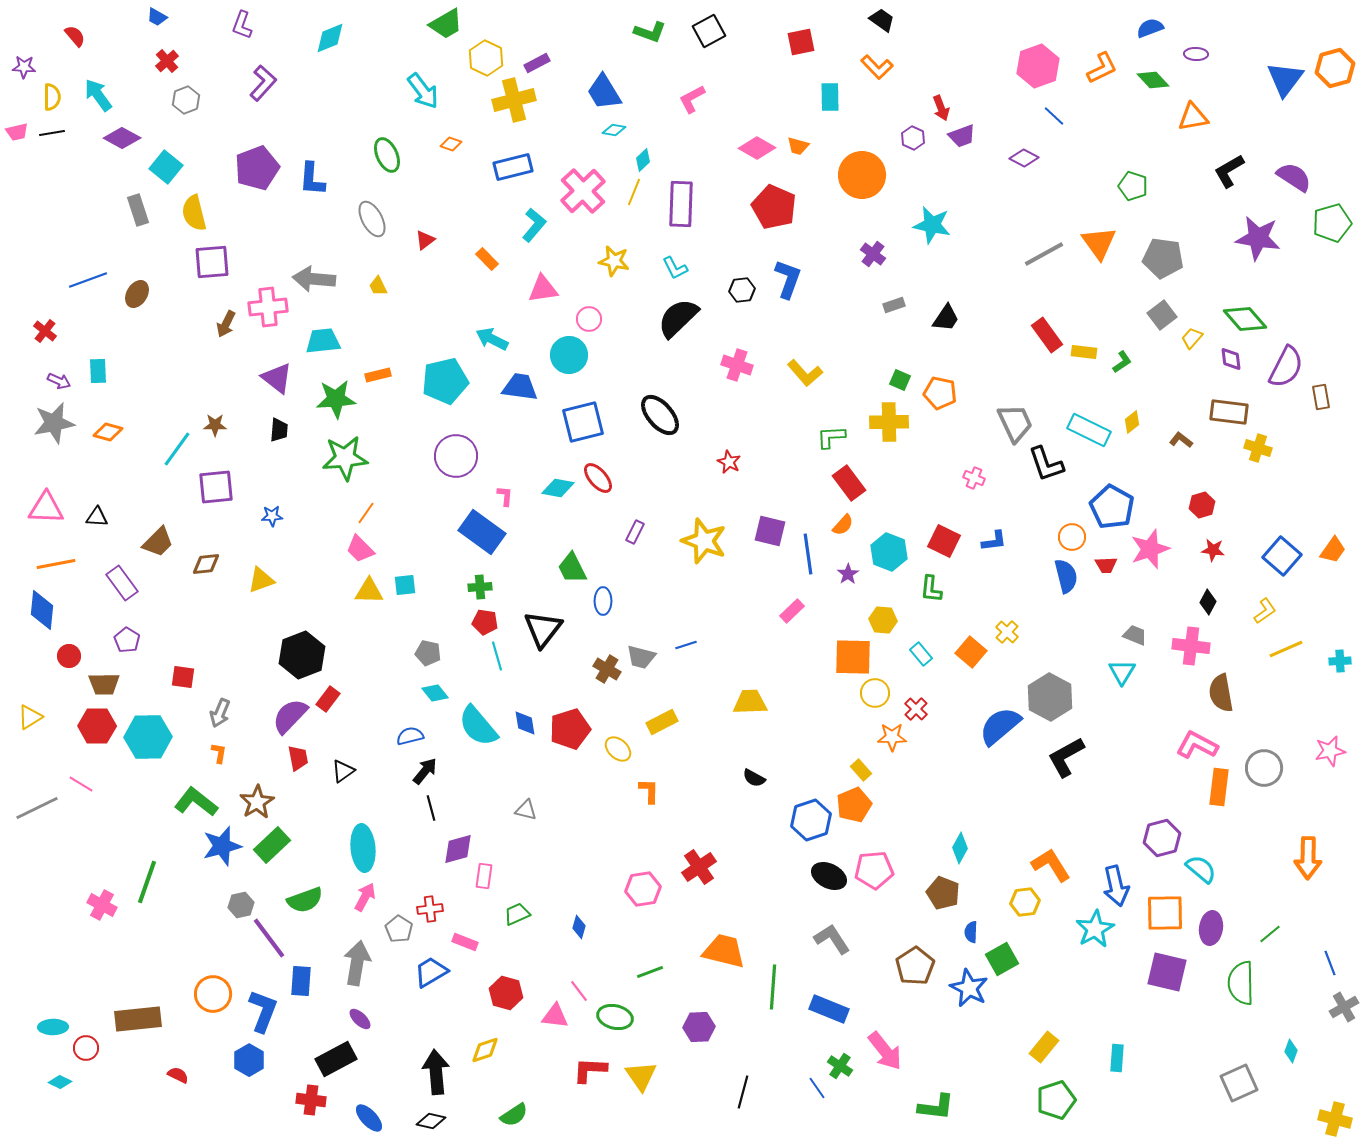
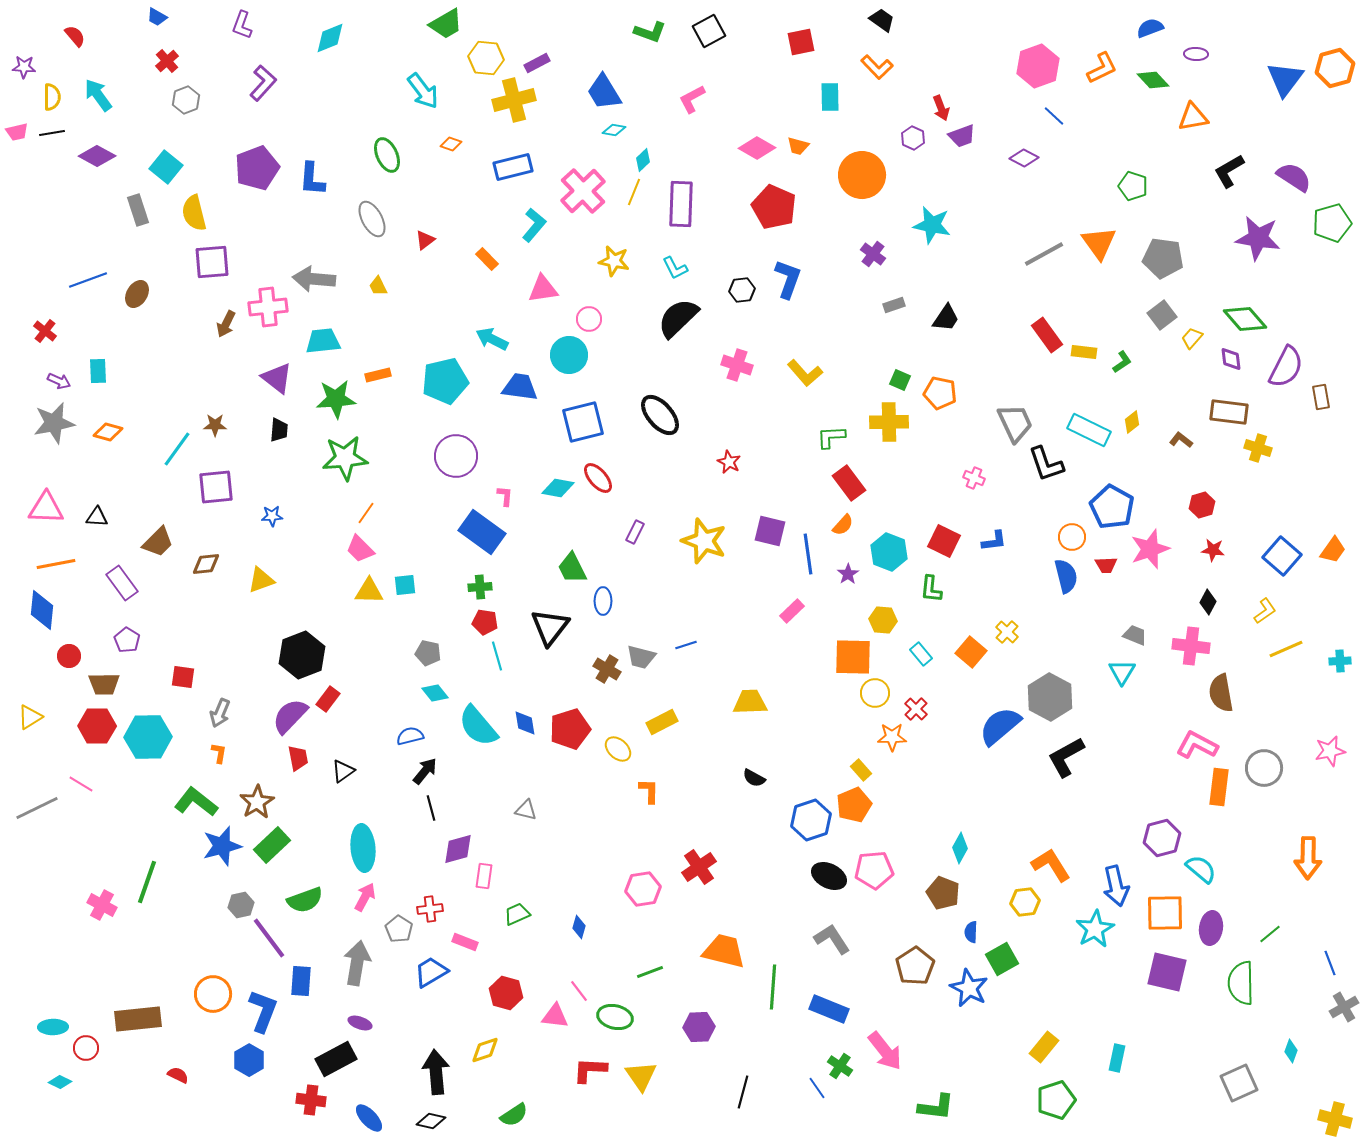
yellow hexagon at (486, 58): rotated 20 degrees counterclockwise
purple diamond at (122, 138): moved 25 px left, 18 px down
black triangle at (543, 629): moved 7 px right, 2 px up
purple ellipse at (360, 1019): moved 4 px down; rotated 25 degrees counterclockwise
cyan rectangle at (1117, 1058): rotated 8 degrees clockwise
